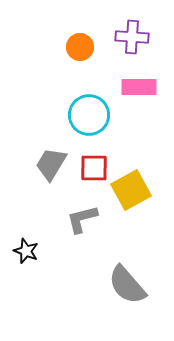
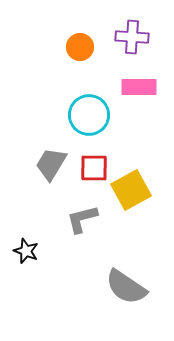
gray semicircle: moved 1 px left, 2 px down; rotated 15 degrees counterclockwise
